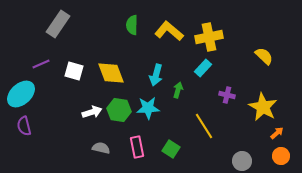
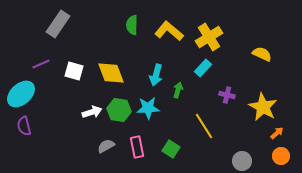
yellow cross: rotated 20 degrees counterclockwise
yellow semicircle: moved 2 px left, 2 px up; rotated 18 degrees counterclockwise
gray semicircle: moved 5 px right, 2 px up; rotated 42 degrees counterclockwise
